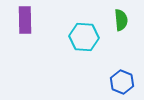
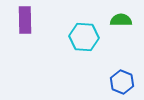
green semicircle: rotated 85 degrees counterclockwise
